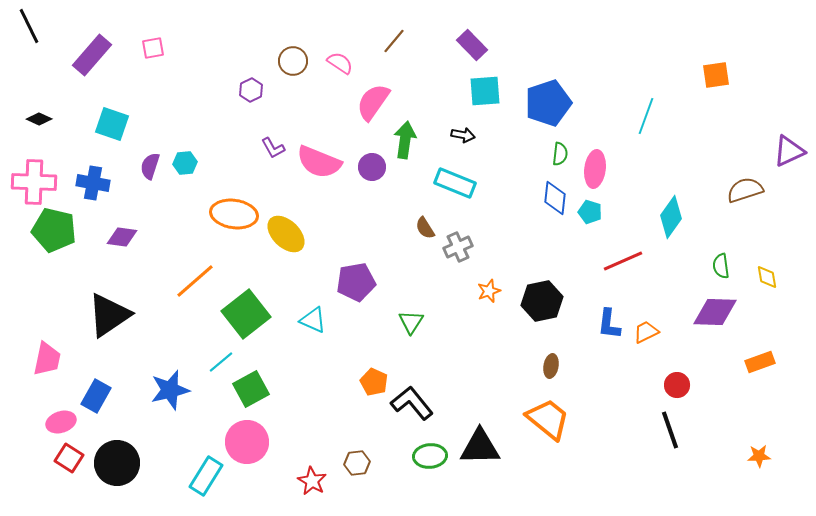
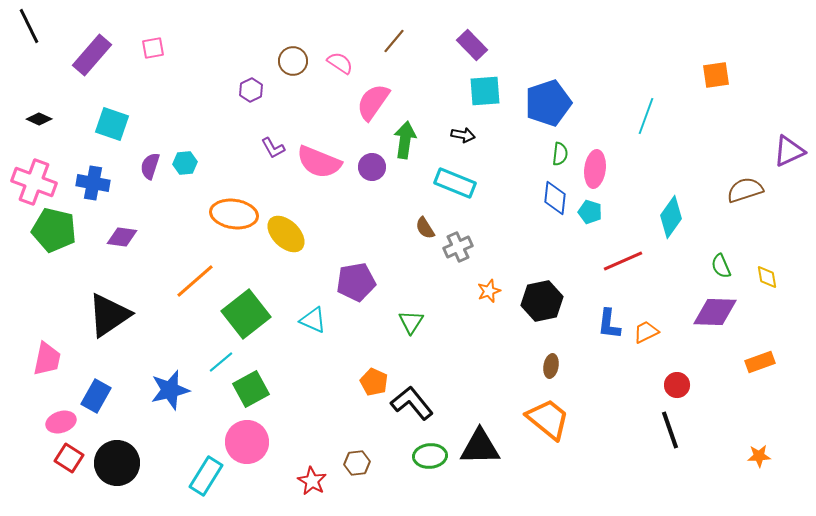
pink cross at (34, 182): rotated 18 degrees clockwise
green semicircle at (721, 266): rotated 15 degrees counterclockwise
